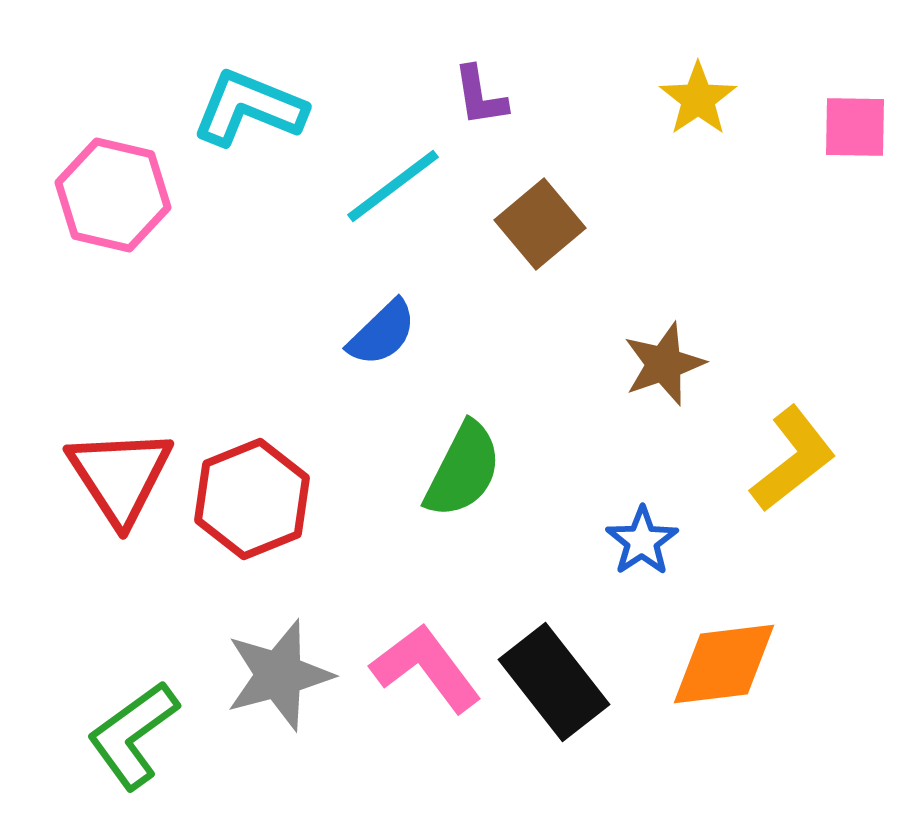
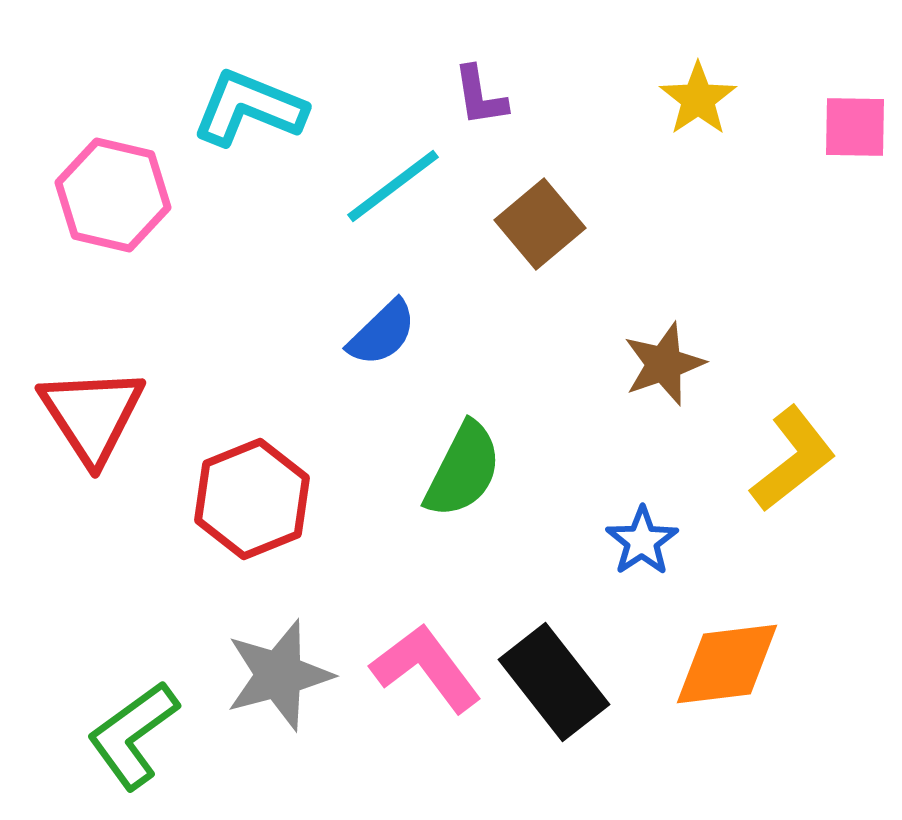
red triangle: moved 28 px left, 61 px up
orange diamond: moved 3 px right
